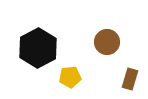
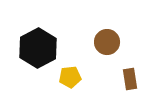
brown rectangle: rotated 25 degrees counterclockwise
